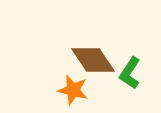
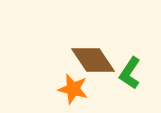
orange star: moved 1 px up
